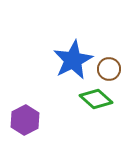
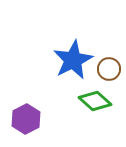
green diamond: moved 1 px left, 2 px down
purple hexagon: moved 1 px right, 1 px up
